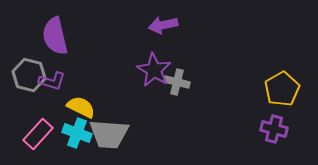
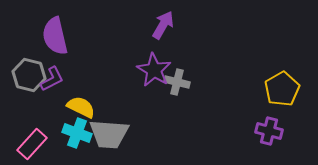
purple arrow: rotated 132 degrees clockwise
purple L-shape: moved 2 px up; rotated 44 degrees counterclockwise
purple cross: moved 5 px left, 2 px down
pink rectangle: moved 6 px left, 10 px down
